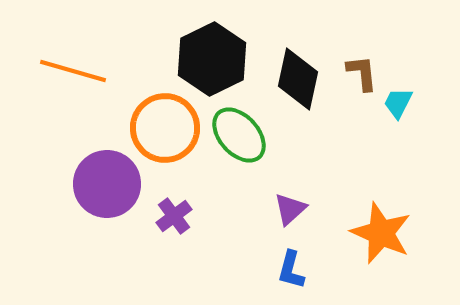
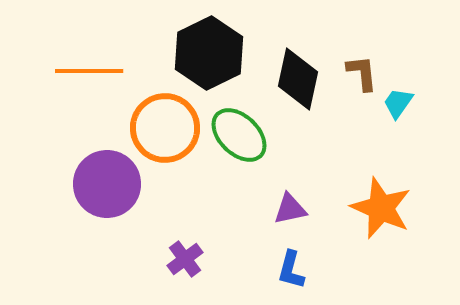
black hexagon: moved 3 px left, 6 px up
orange line: moved 16 px right; rotated 16 degrees counterclockwise
cyan trapezoid: rotated 8 degrees clockwise
green ellipse: rotated 4 degrees counterclockwise
purple triangle: rotated 30 degrees clockwise
purple cross: moved 11 px right, 43 px down
orange star: moved 25 px up
